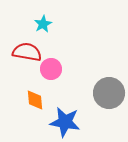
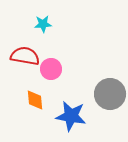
cyan star: rotated 24 degrees clockwise
red semicircle: moved 2 px left, 4 px down
gray circle: moved 1 px right, 1 px down
blue star: moved 6 px right, 6 px up
